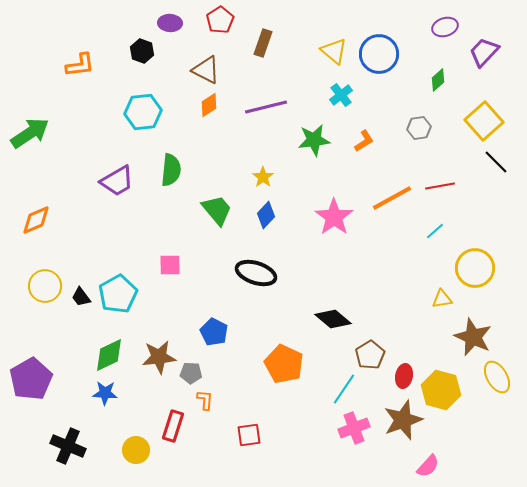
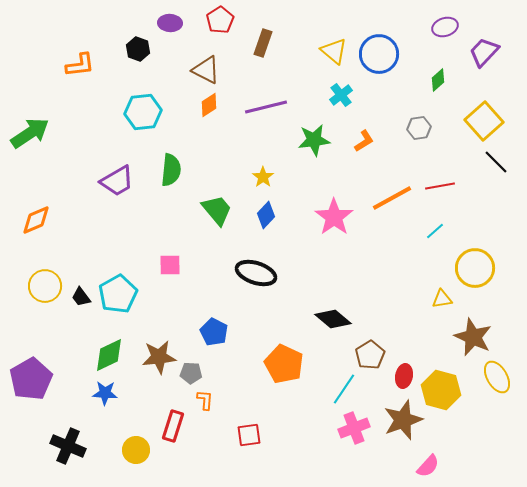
black hexagon at (142, 51): moved 4 px left, 2 px up
